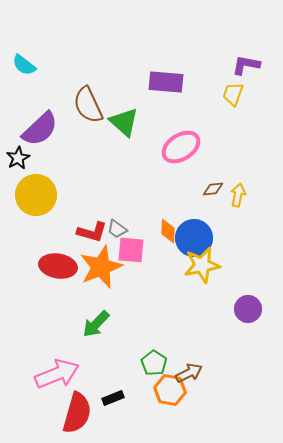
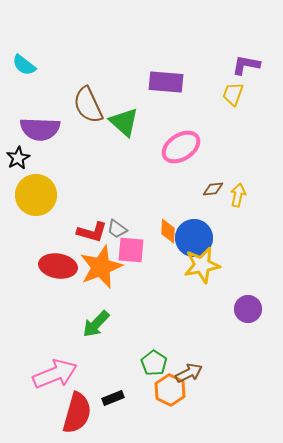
purple semicircle: rotated 45 degrees clockwise
pink arrow: moved 2 px left
orange hexagon: rotated 16 degrees clockwise
